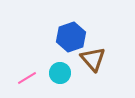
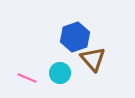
blue hexagon: moved 4 px right
pink line: rotated 54 degrees clockwise
